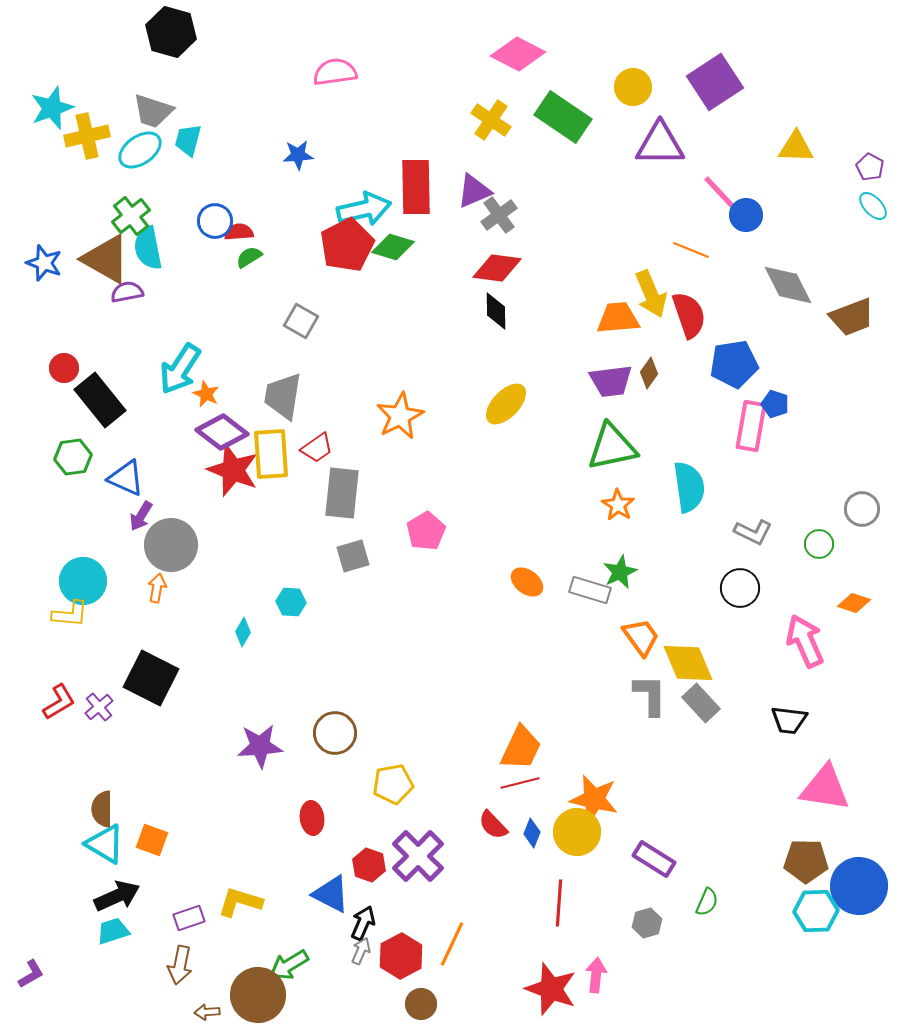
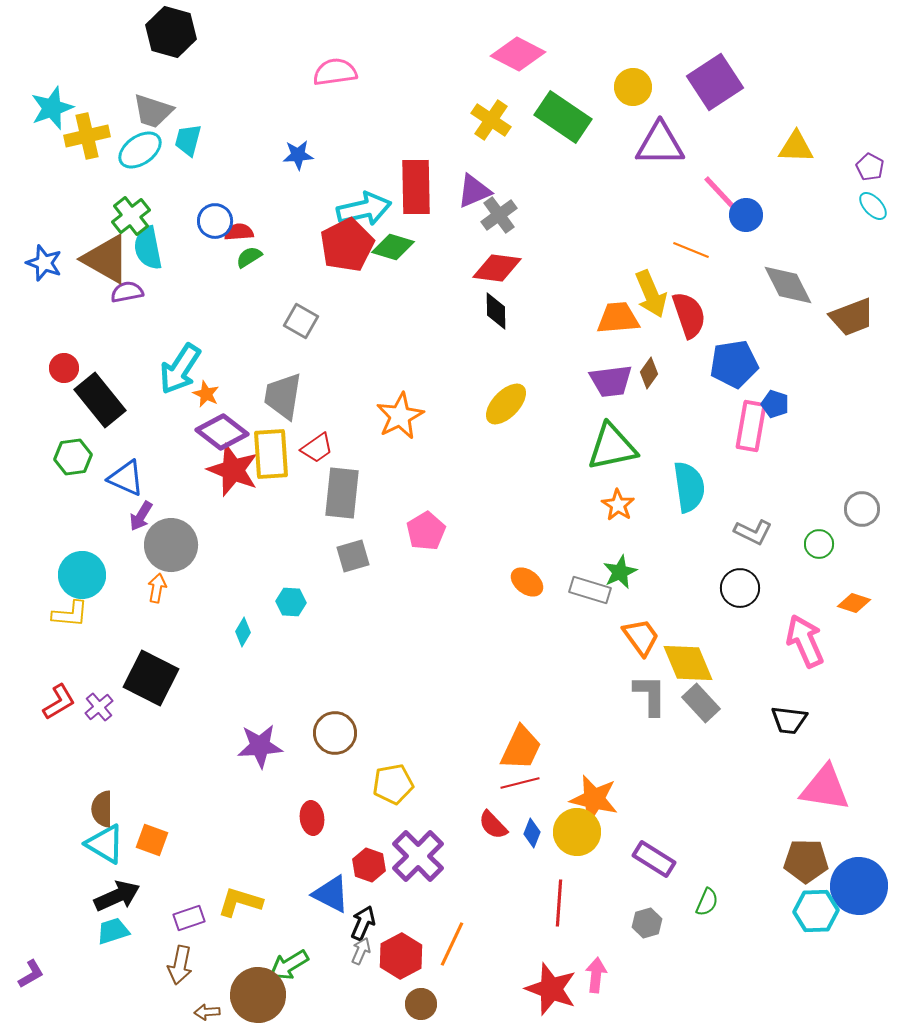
cyan circle at (83, 581): moved 1 px left, 6 px up
